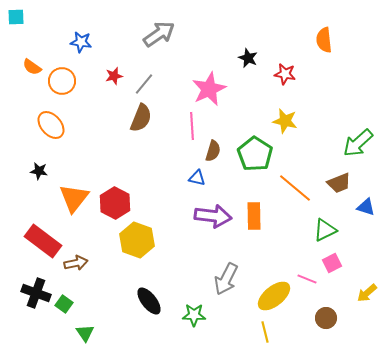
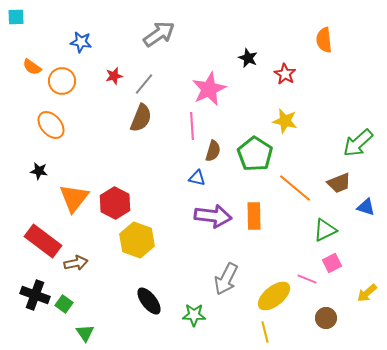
red star at (285, 74): rotated 20 degrees clockwise
black cross at (36, 293): moved 1 px left, 2 px down
